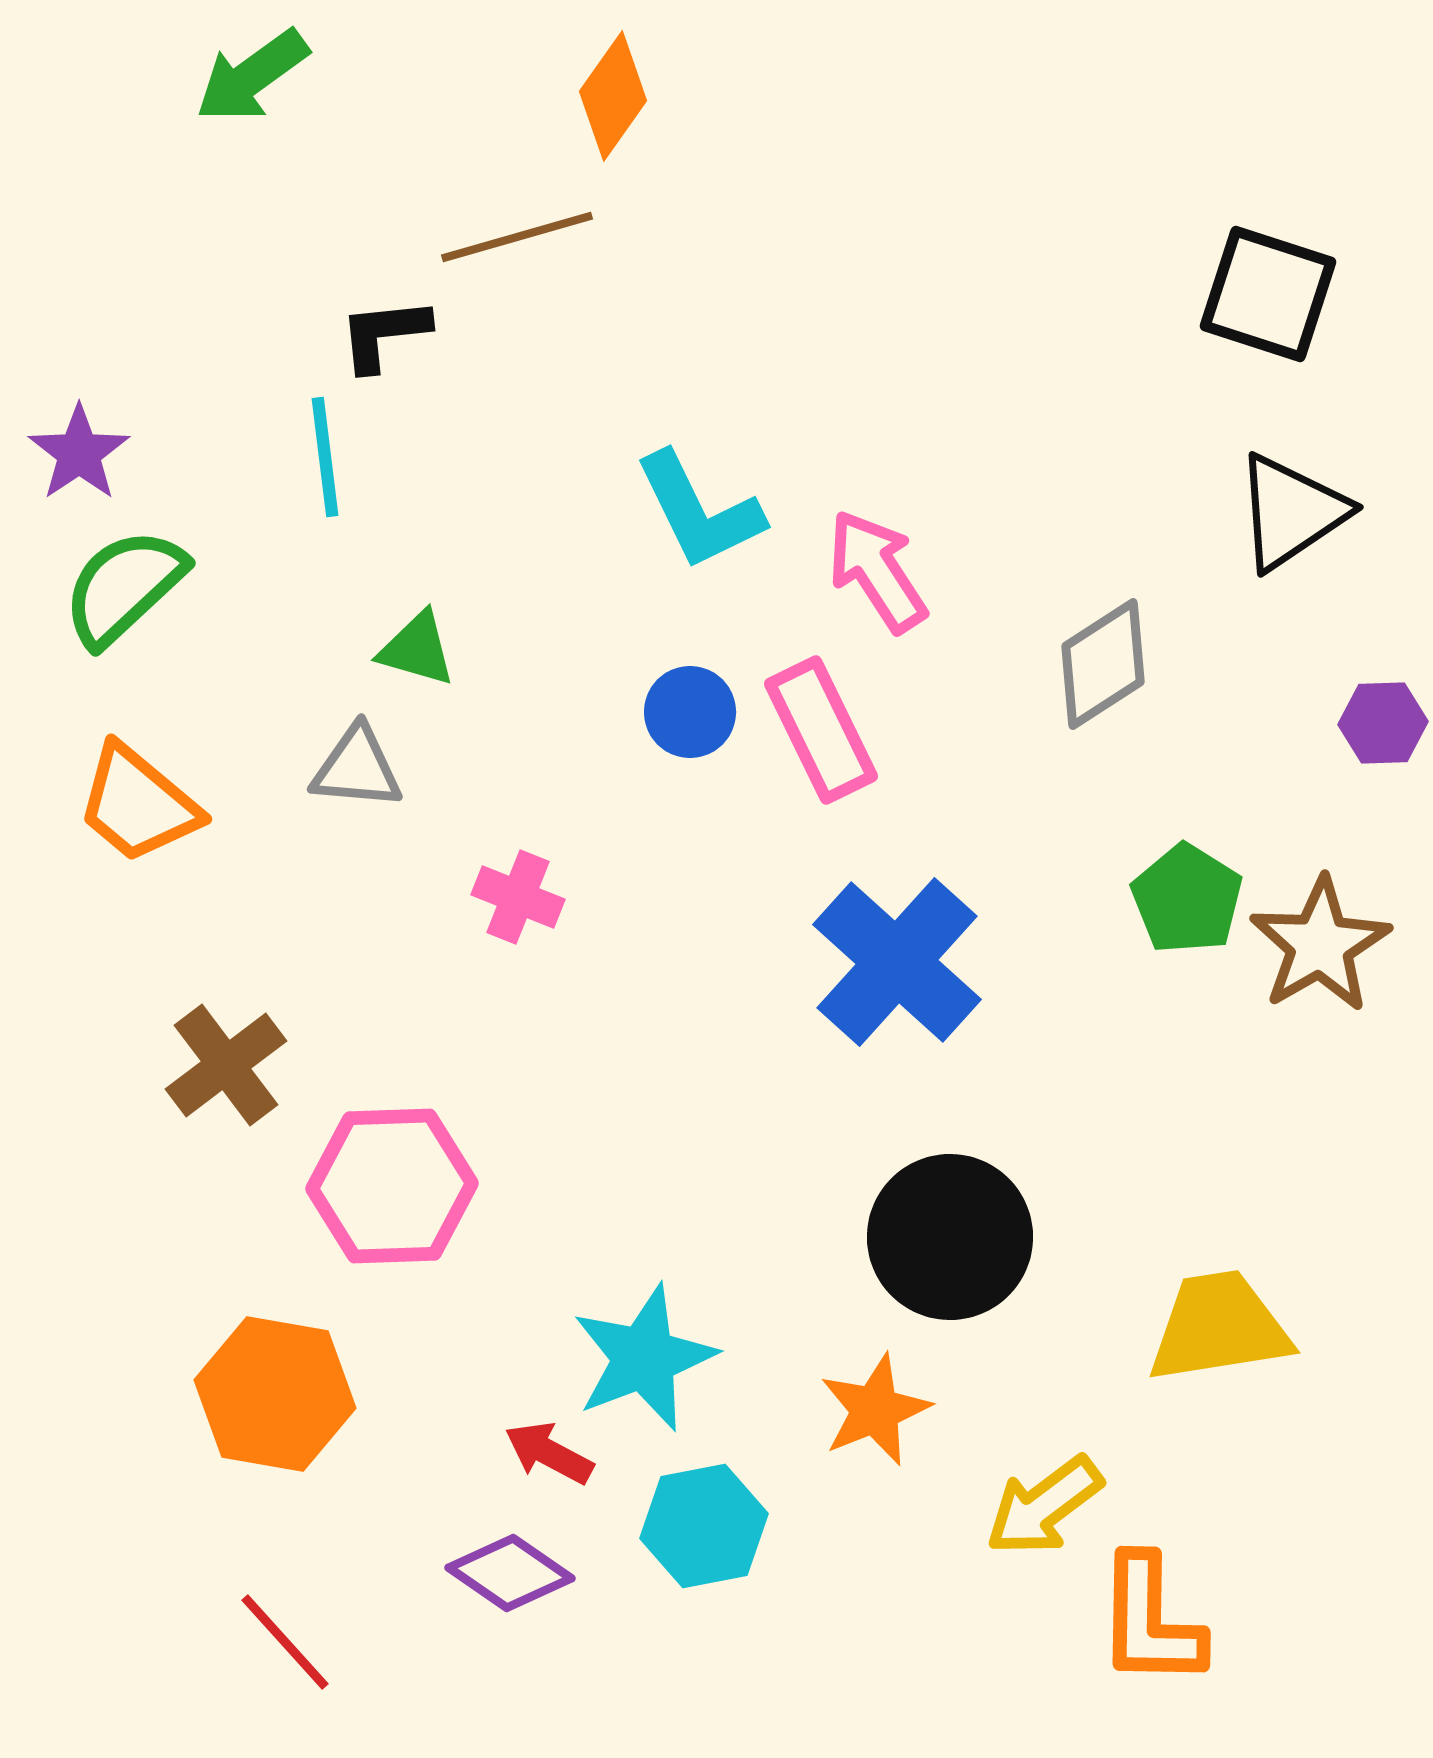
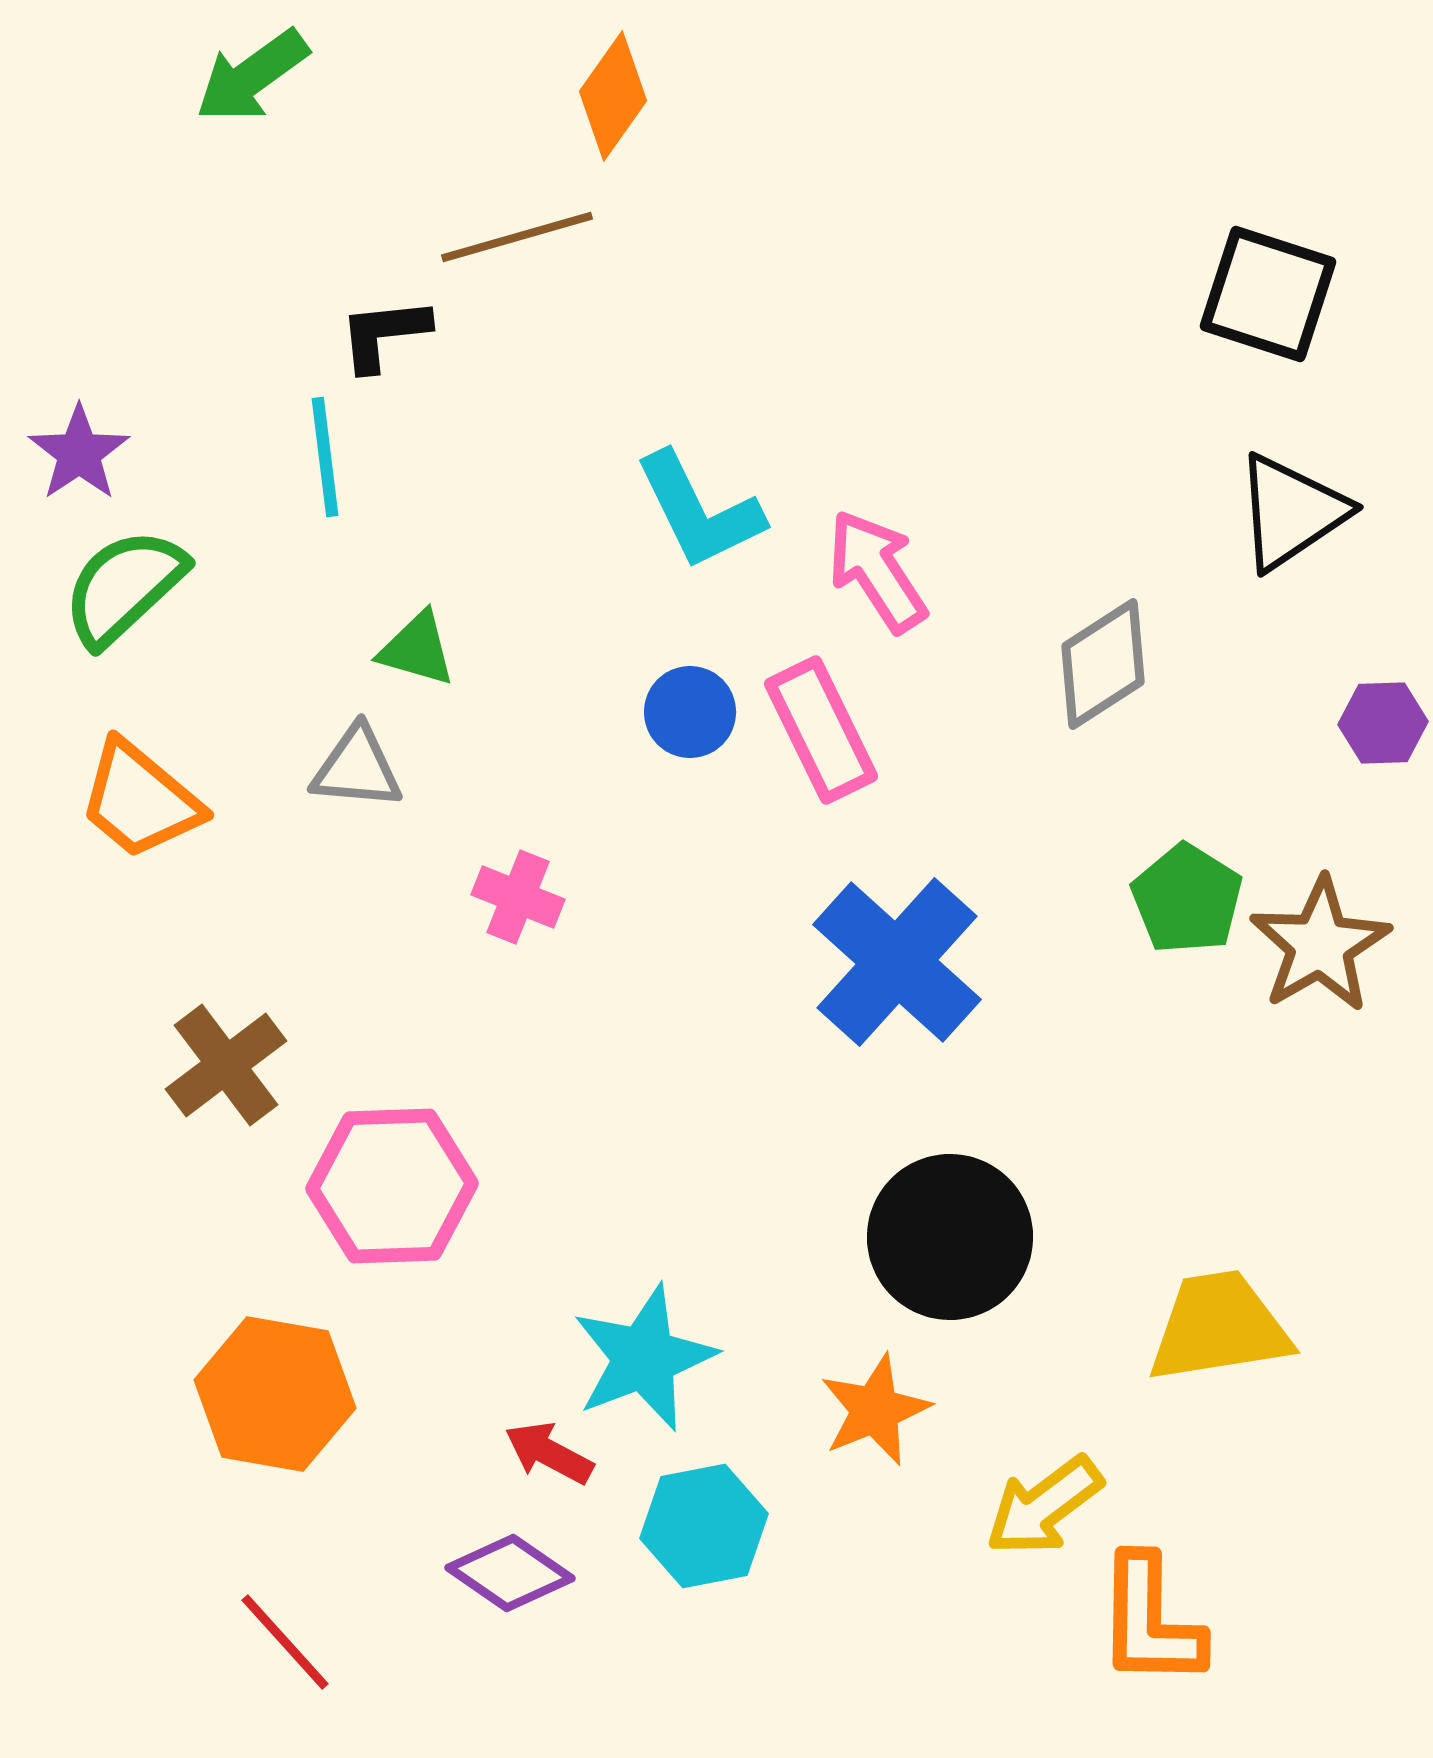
orange trapezoid: moved 2 px right, 4 px up
